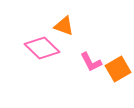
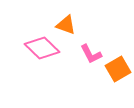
orange triangle: moved 2 px right, 1 px up
pink L-shape: moved 8 px up
